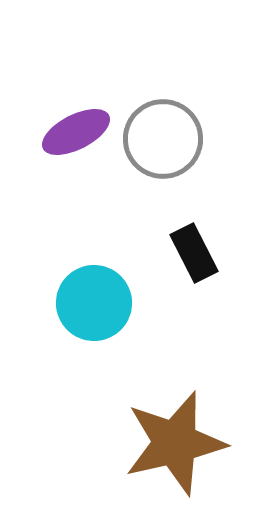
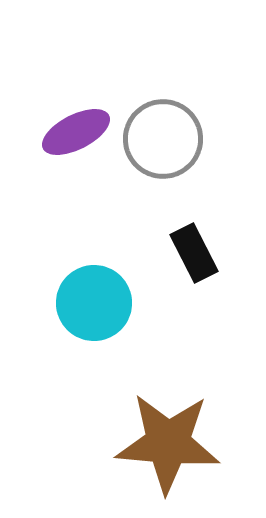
brown star: moved 7 px left; rotated 18 degrees clockwise
